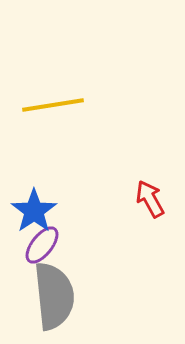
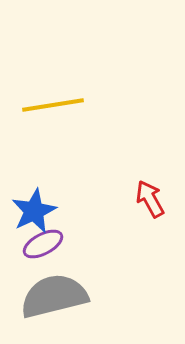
blue star: rotated 9 degrees clockwise
purple ellipse: moved 1 px right, 1 px up; rotated 24 degrees clockwise
gray semicircle: rotated 98 degrees counterclockwise
